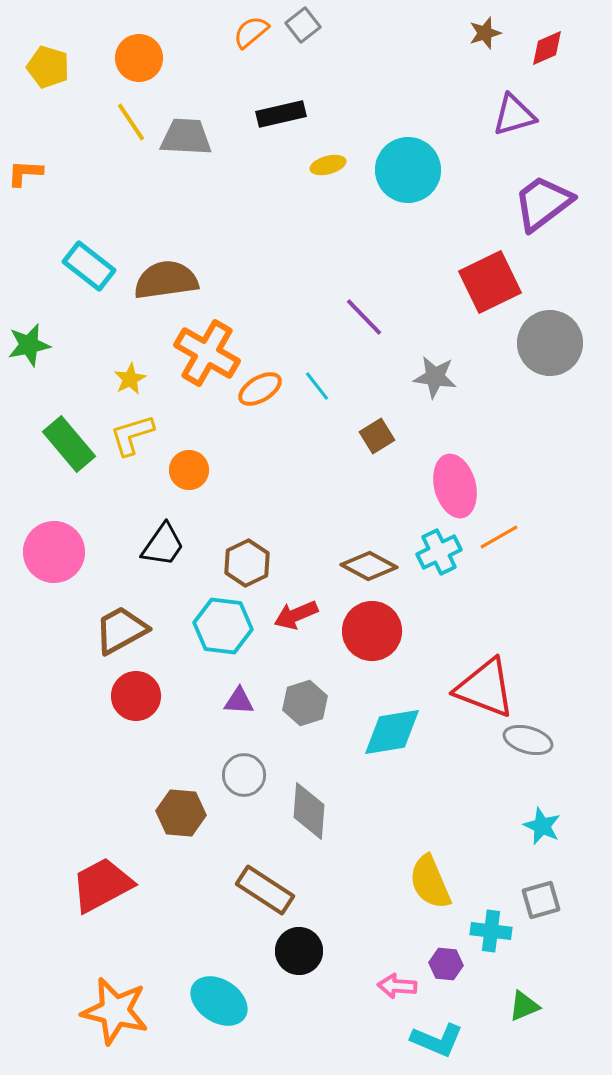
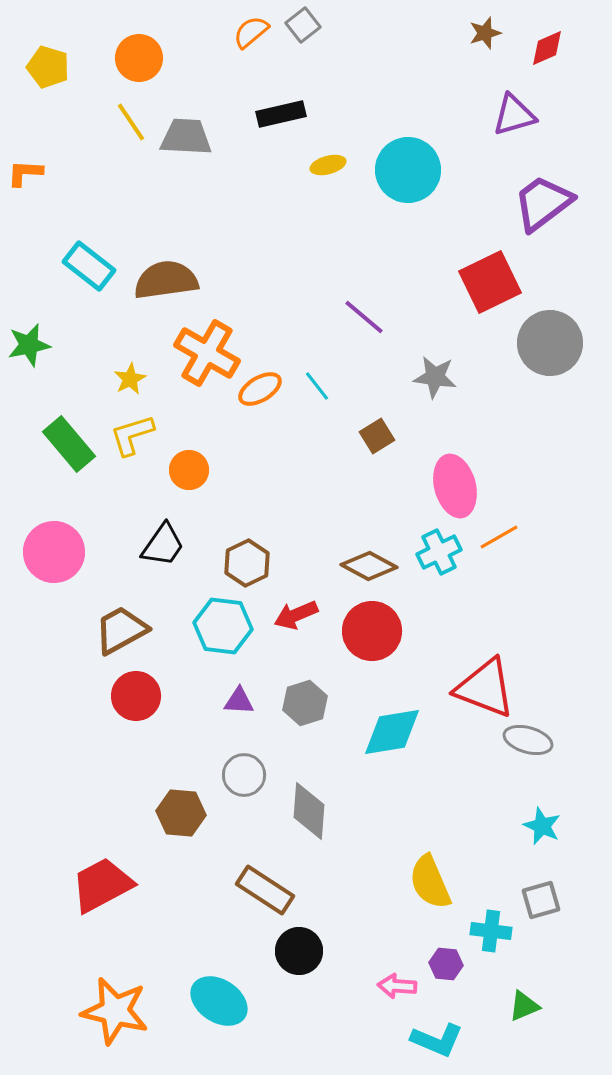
purple line at (364, 317): rotated 6 degrees counterclockwise
